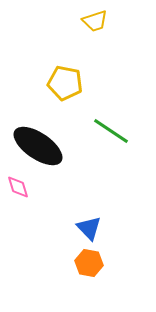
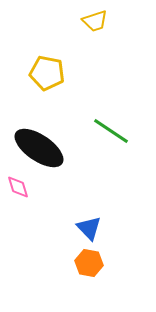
yellow pentagon: moved 18 px left, 10 px up
black ellipse: moved 1 px right, 2 px down
